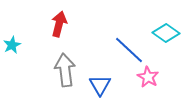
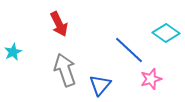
red arrow: rotated 140 degrees clockwise
cyan star: moved 1 px right, 7 px down
gray arrow: rotated 12 degrees counterclockwise
pink star: moved 3 px right, 2 px down; rotated 25 degrees clockwise
blue triangle: rotated 10 degrees clockwise
